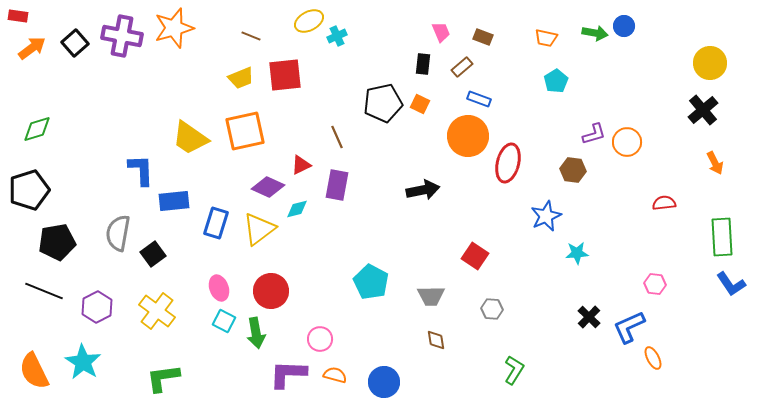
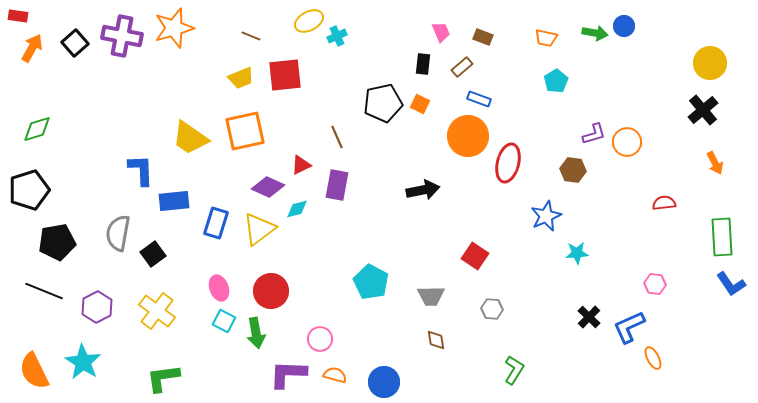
orange arrow at (32, 48): rotated 24 degrees counterclockwise
